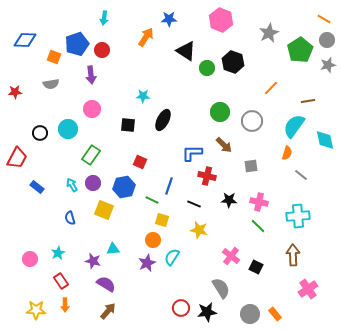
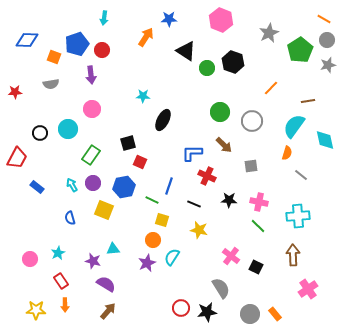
blue diamond at (25, 40): moved 2 px right
black square at (128, 125): moved 18 px down; rotated 21 degrees counterclockwise
red cross at (207, 176): rotated 12 degrees clockwise
